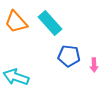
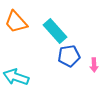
cyan rectangle: moved 5 px right, 8 px down
blue pentagon: rotated 15 degrees counterclockwise
